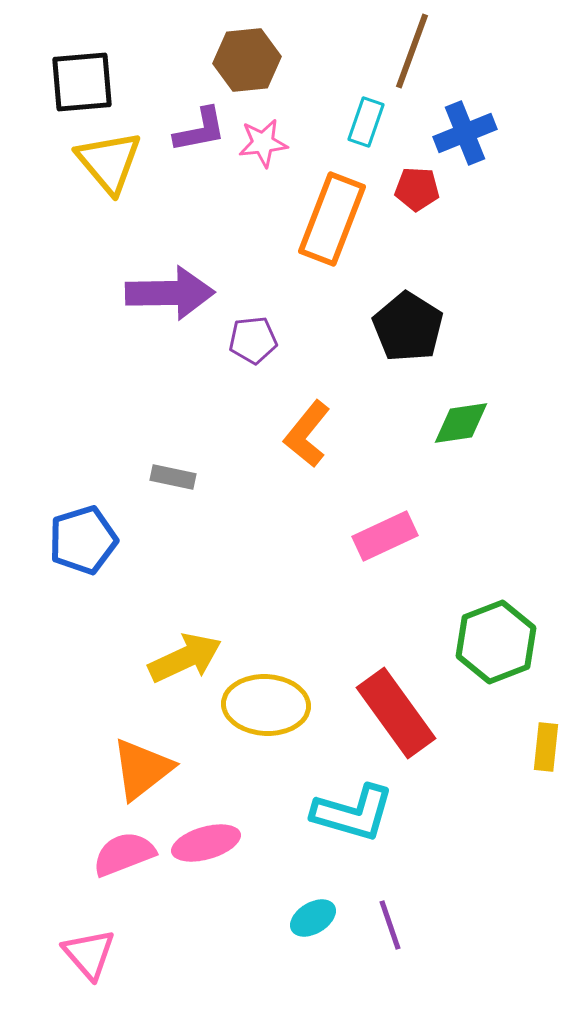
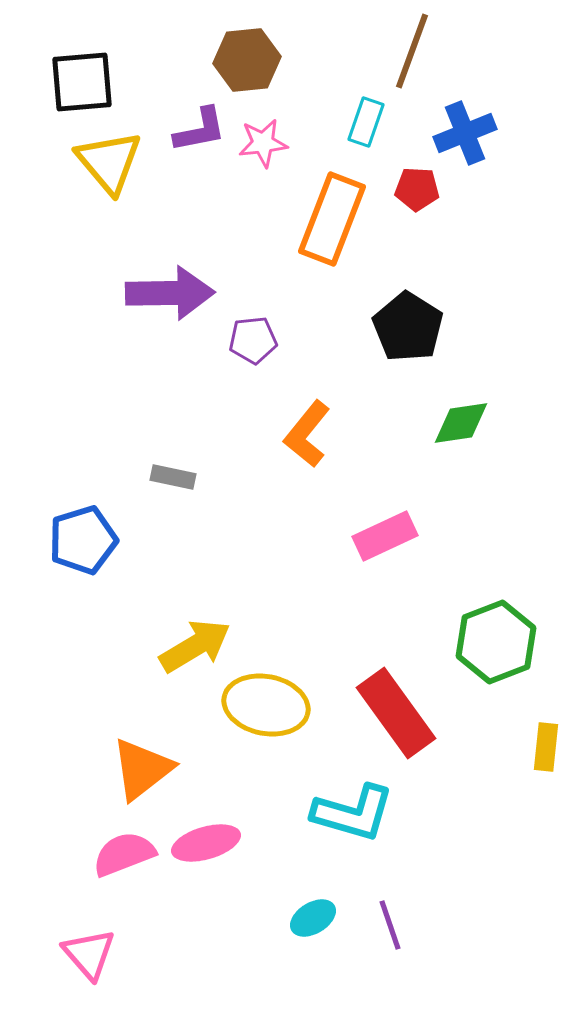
yellow arrow: moved 10 px right, 12 px up; rotated 6 degrees counterclockwise
yellow ellipse: rotated 8 degrees clockwise
